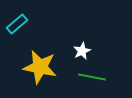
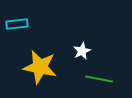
cyan rectangle: rotated 35 degrees clockwise
green line: moved 7 px right, 2 px down
